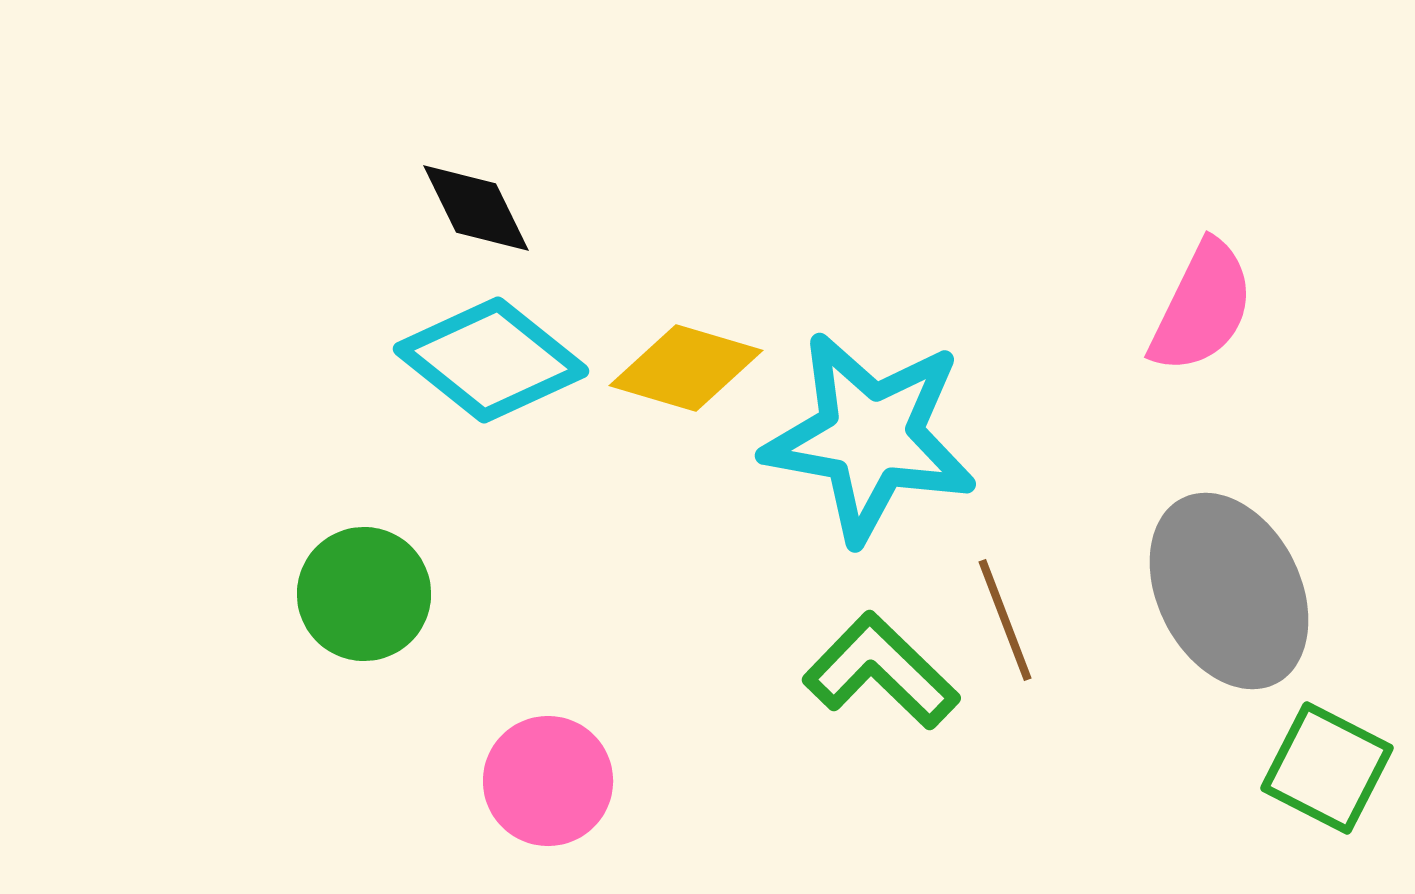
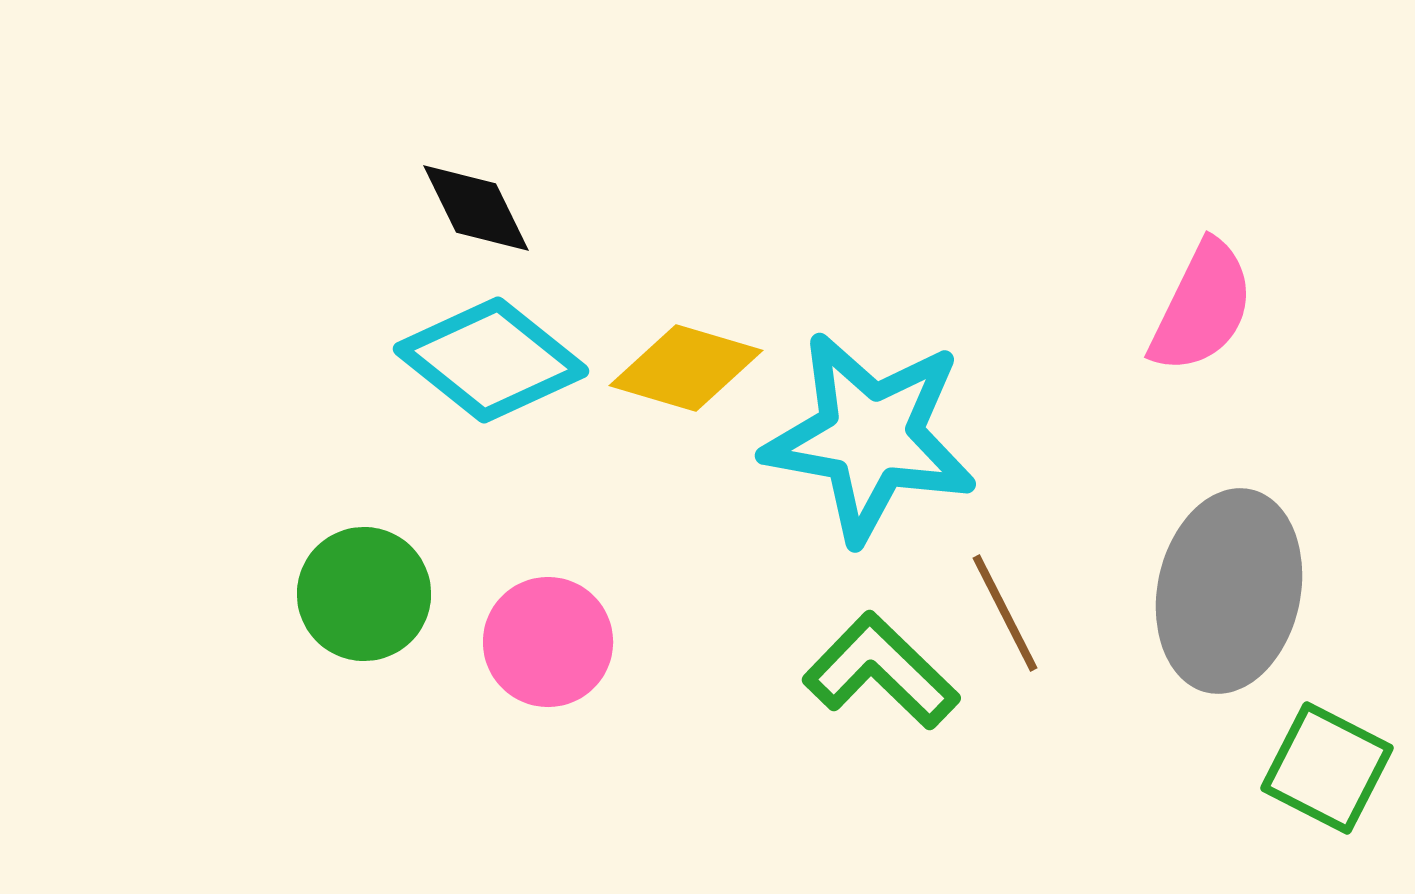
gray ellipse: rotated 39 degrees clockwise
brown line: moved 7 px up; rotated 6 degrees counterclockwise
pink circle: moved 139 px up
